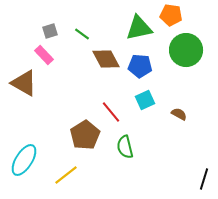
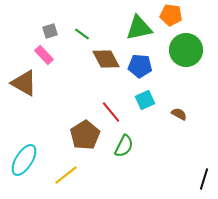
green semicircle: moved 1 px left, 1 px up; rotated 140 degrees counterclockwise
